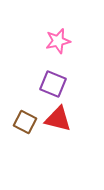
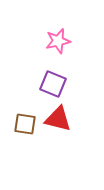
brown square: moved 2 px down; rotated 20 degrees counterclockwise
